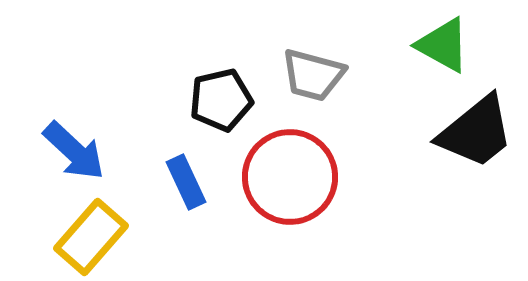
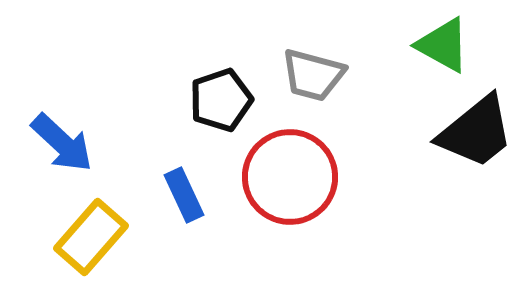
black pentagon: rotated 6 degrees counterclockwise
blue arrow: moved 12 px left, 8 px up
blue rectangle: moved 2 px left, 13 px down
